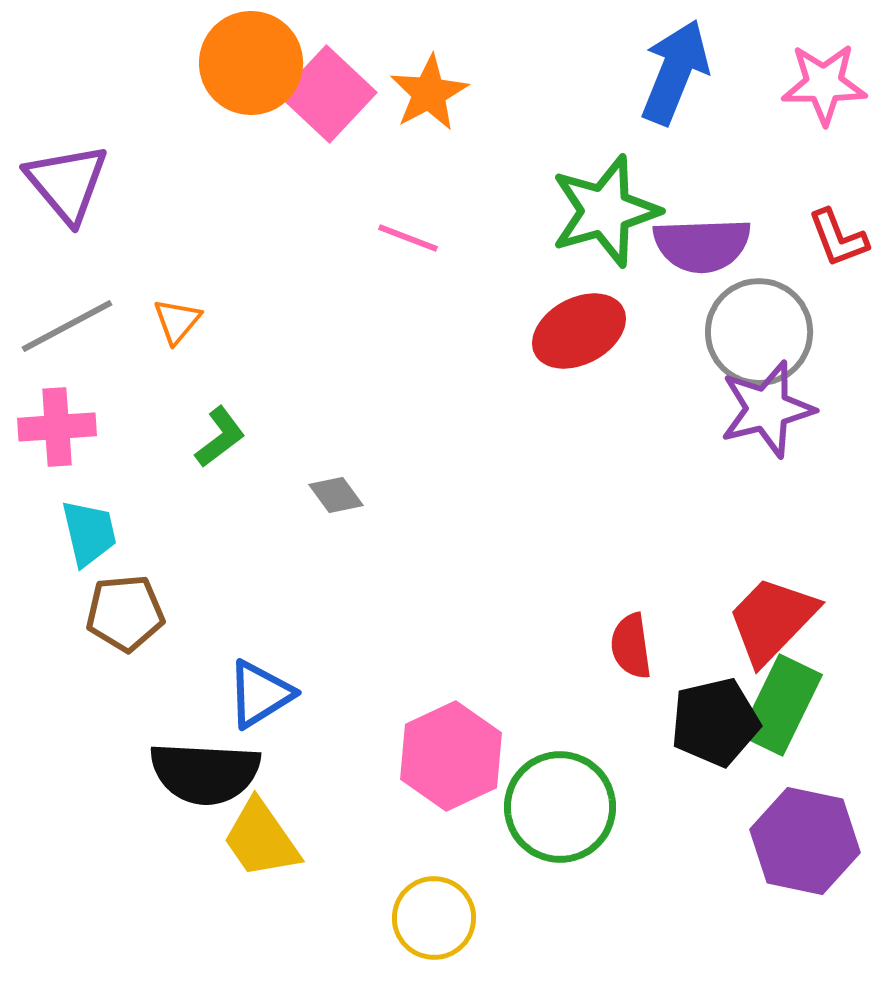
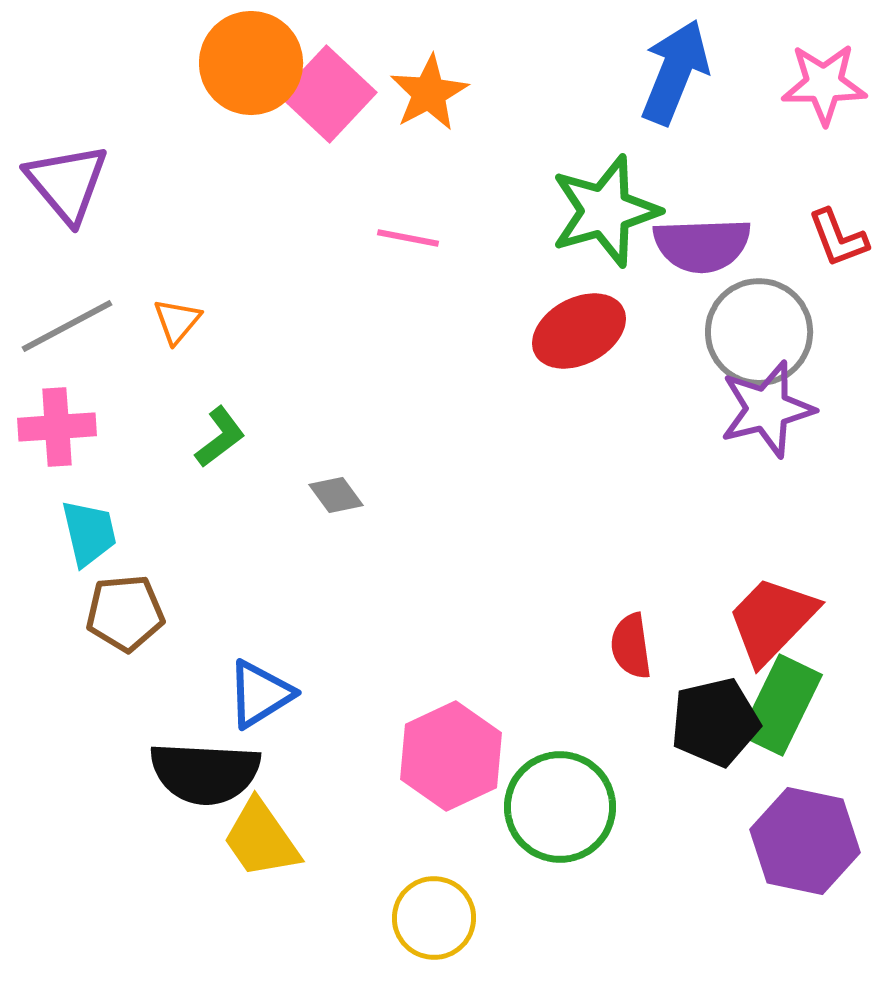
pink line: rotated 10 degrees counterclockwise
